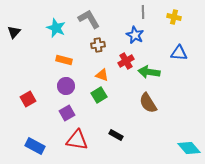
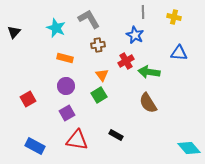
orange rectangle: moved 1 px right, 2 px up
orange triangle: rotated 32 degrees clockwise
